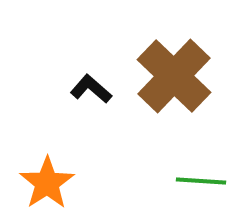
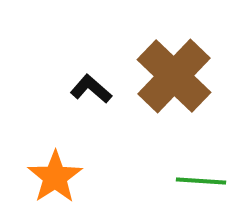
orange star: moved 8 px right, 6 px up
